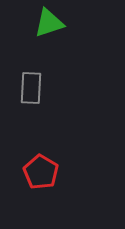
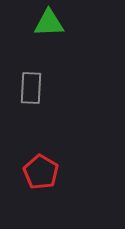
green triangle: rotated 16 degrees clockwise
